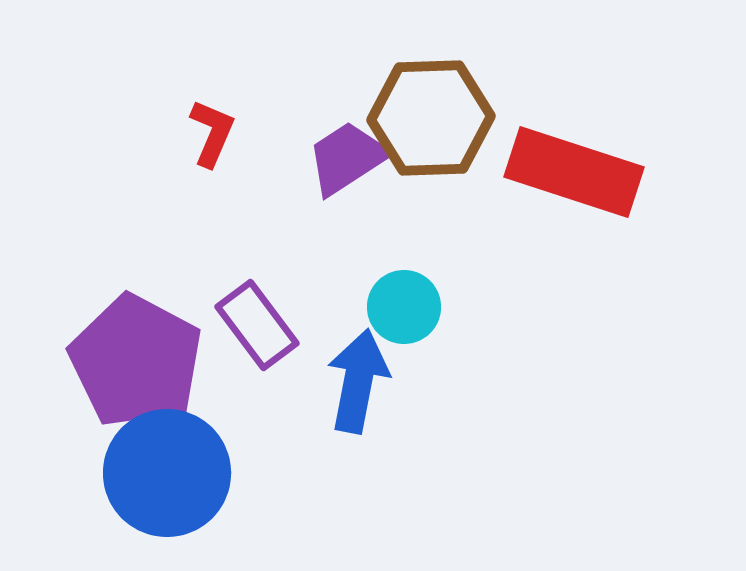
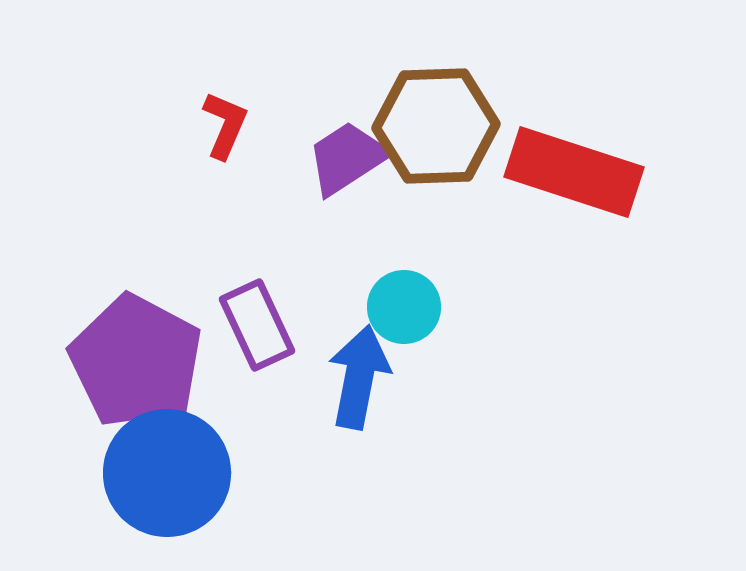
brown hexagon: moved 5 px right, 8 px down
red L-shape: moved 13 px right, 8 px up
purple rectangle: rotated 12 degrees clockwise
blue arrow: moved 1 px right, 4 px up
